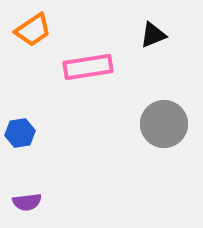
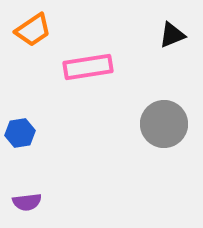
black triangle: moved 19 px right
